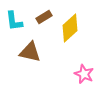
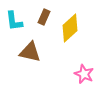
brown rectangle: rotated 35 degrees counterclockwise
